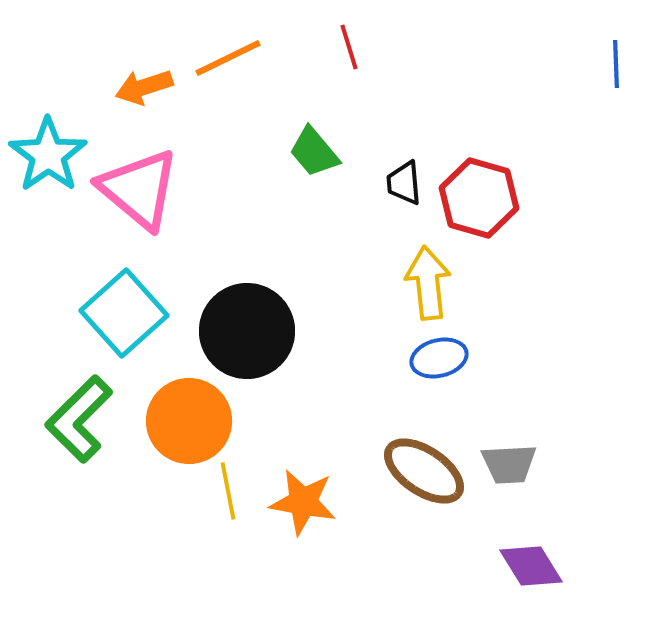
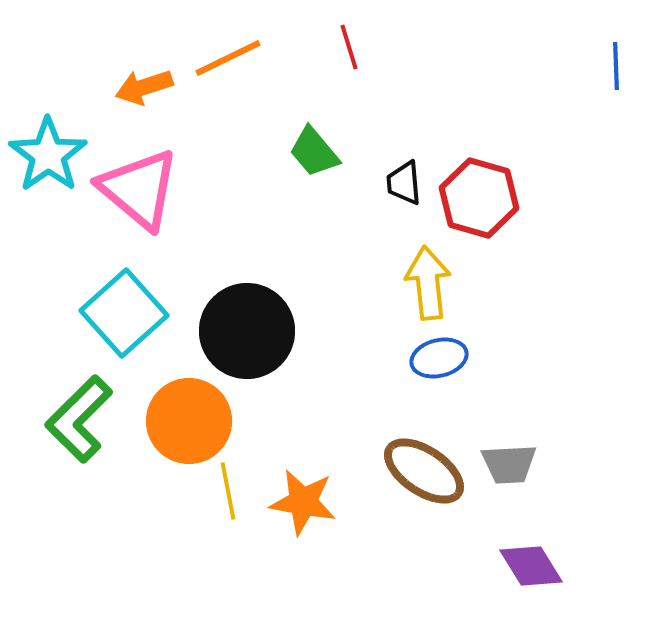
blue line: moved 2 px down
